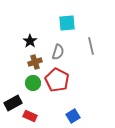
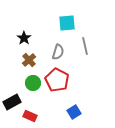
black star: moved 6 px left, 3 px up
gray line: moved 6 px left
brown cross: moved 6 px left, 2 px up; rotated 24 degrees counterclockwise
black rectangle: moved 1 px left, 1 px up
blue square: moved 1 px right, 4 px up
